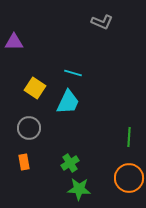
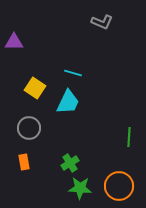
orange circle: moved 10 px left, 8 px down
green star: moved 1 px right, 1 px up
